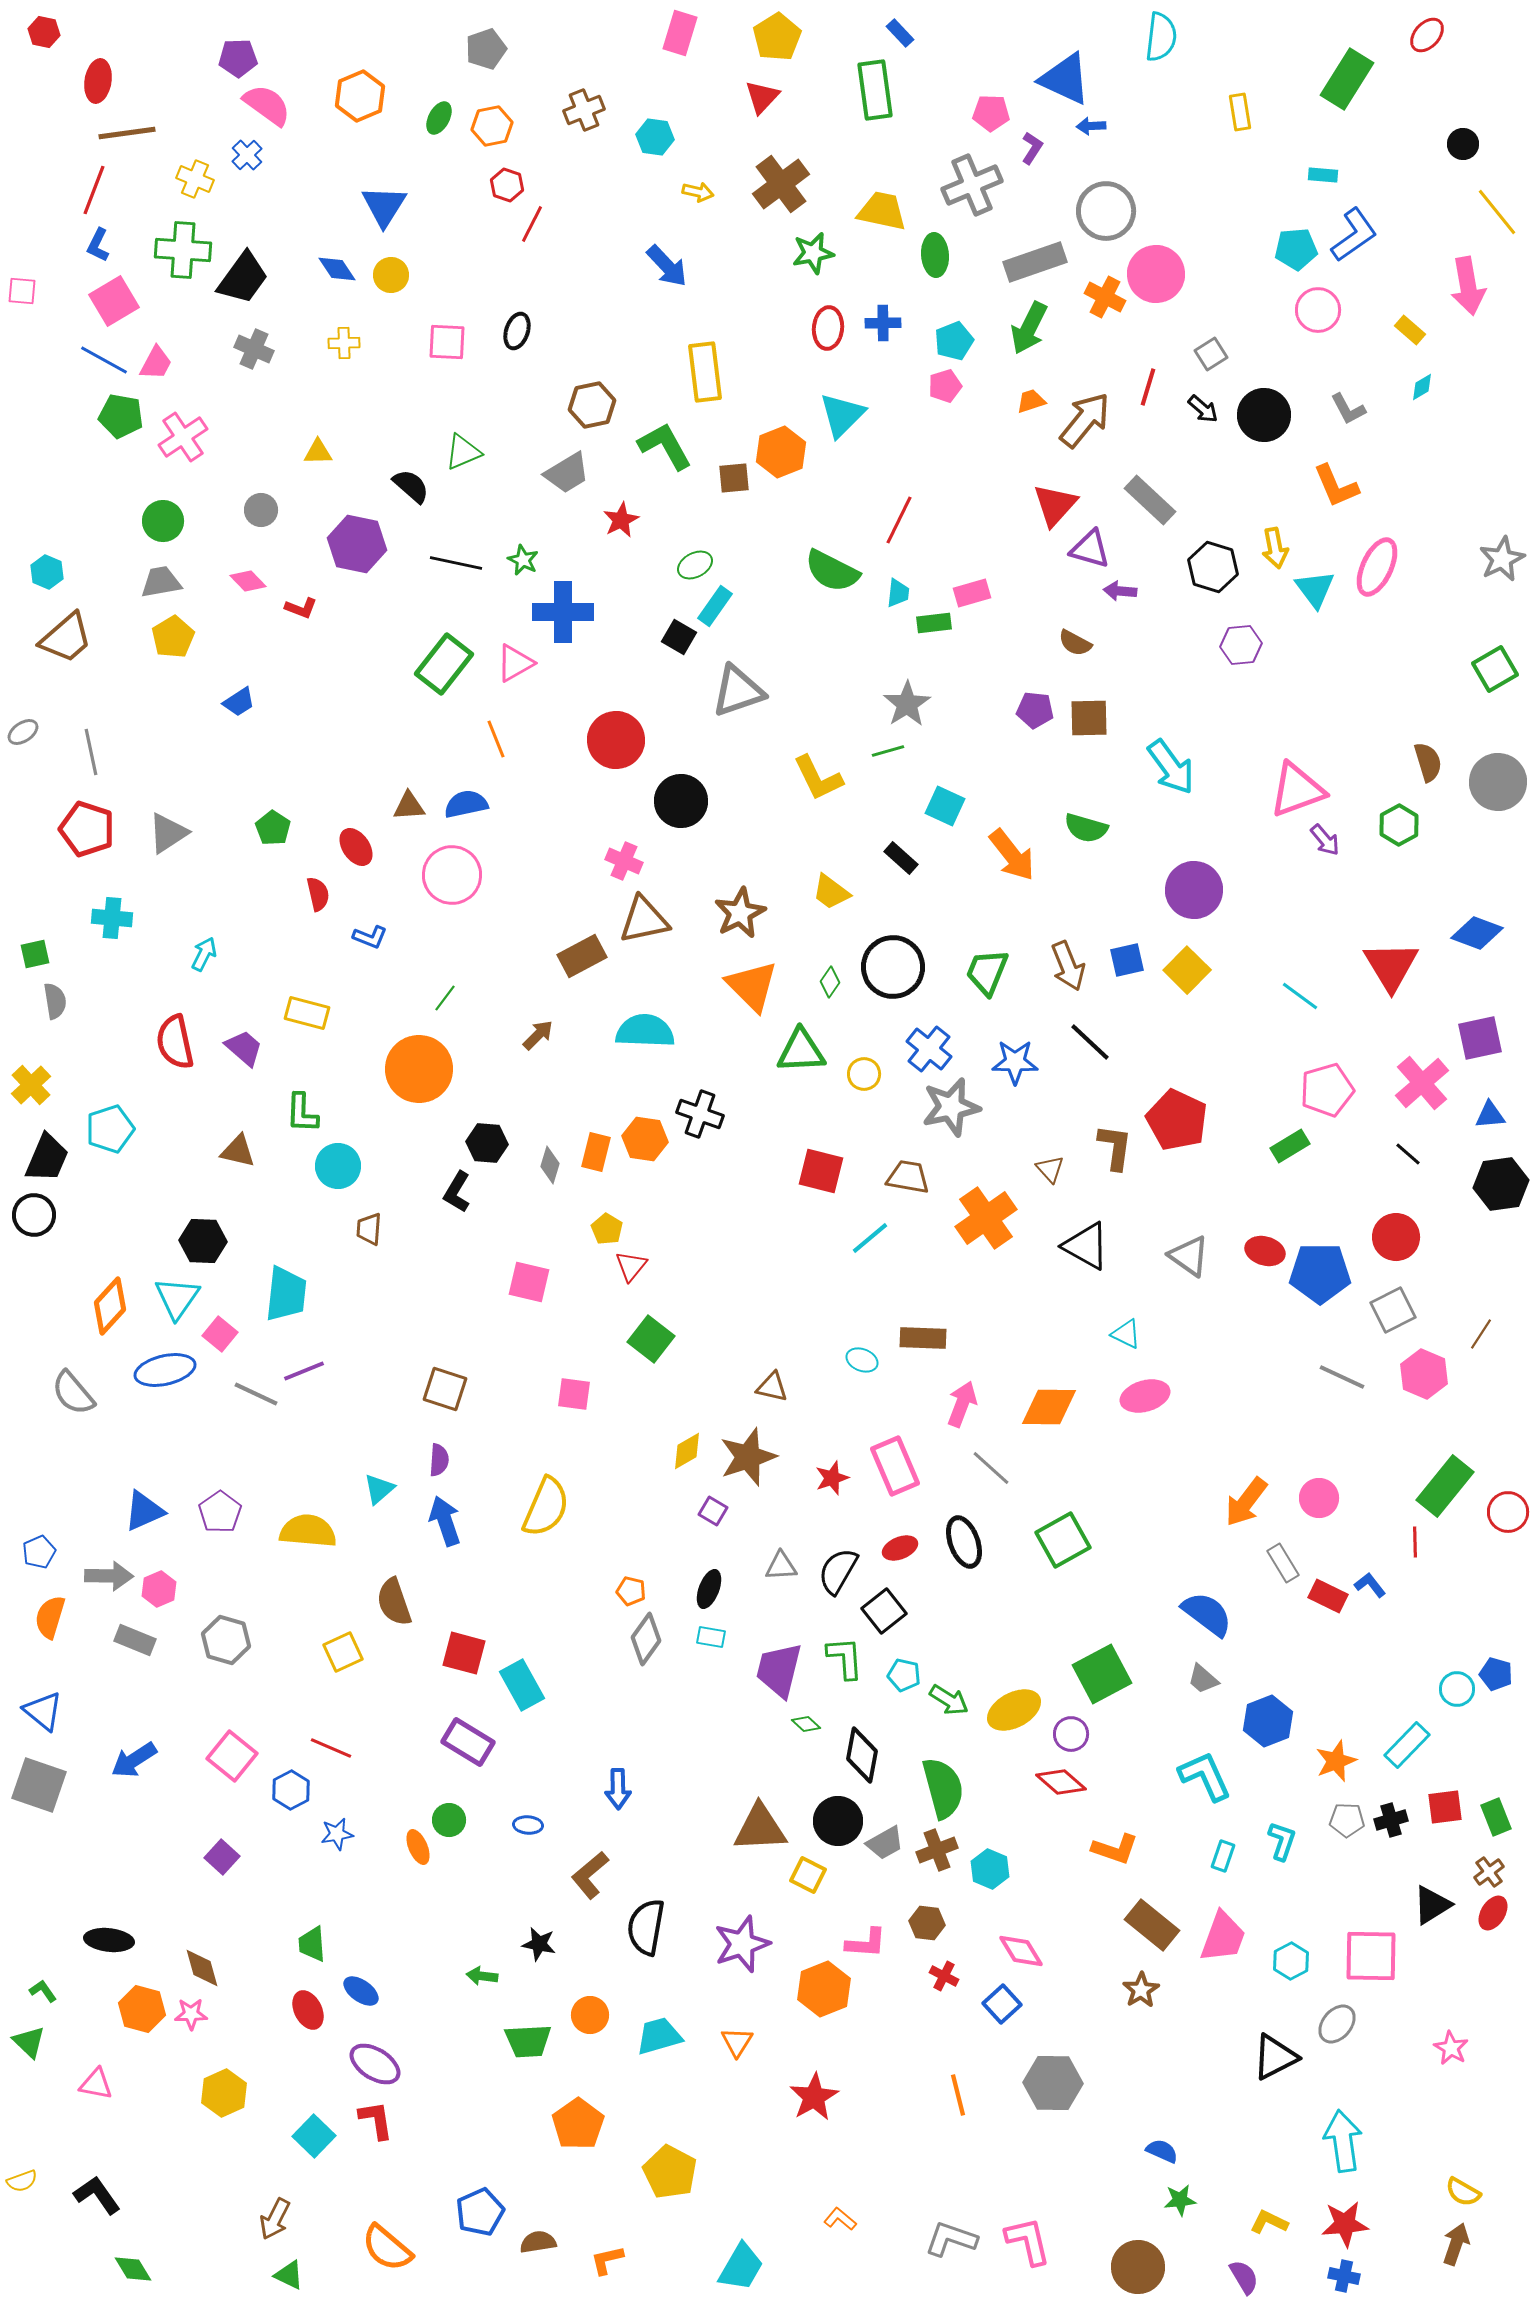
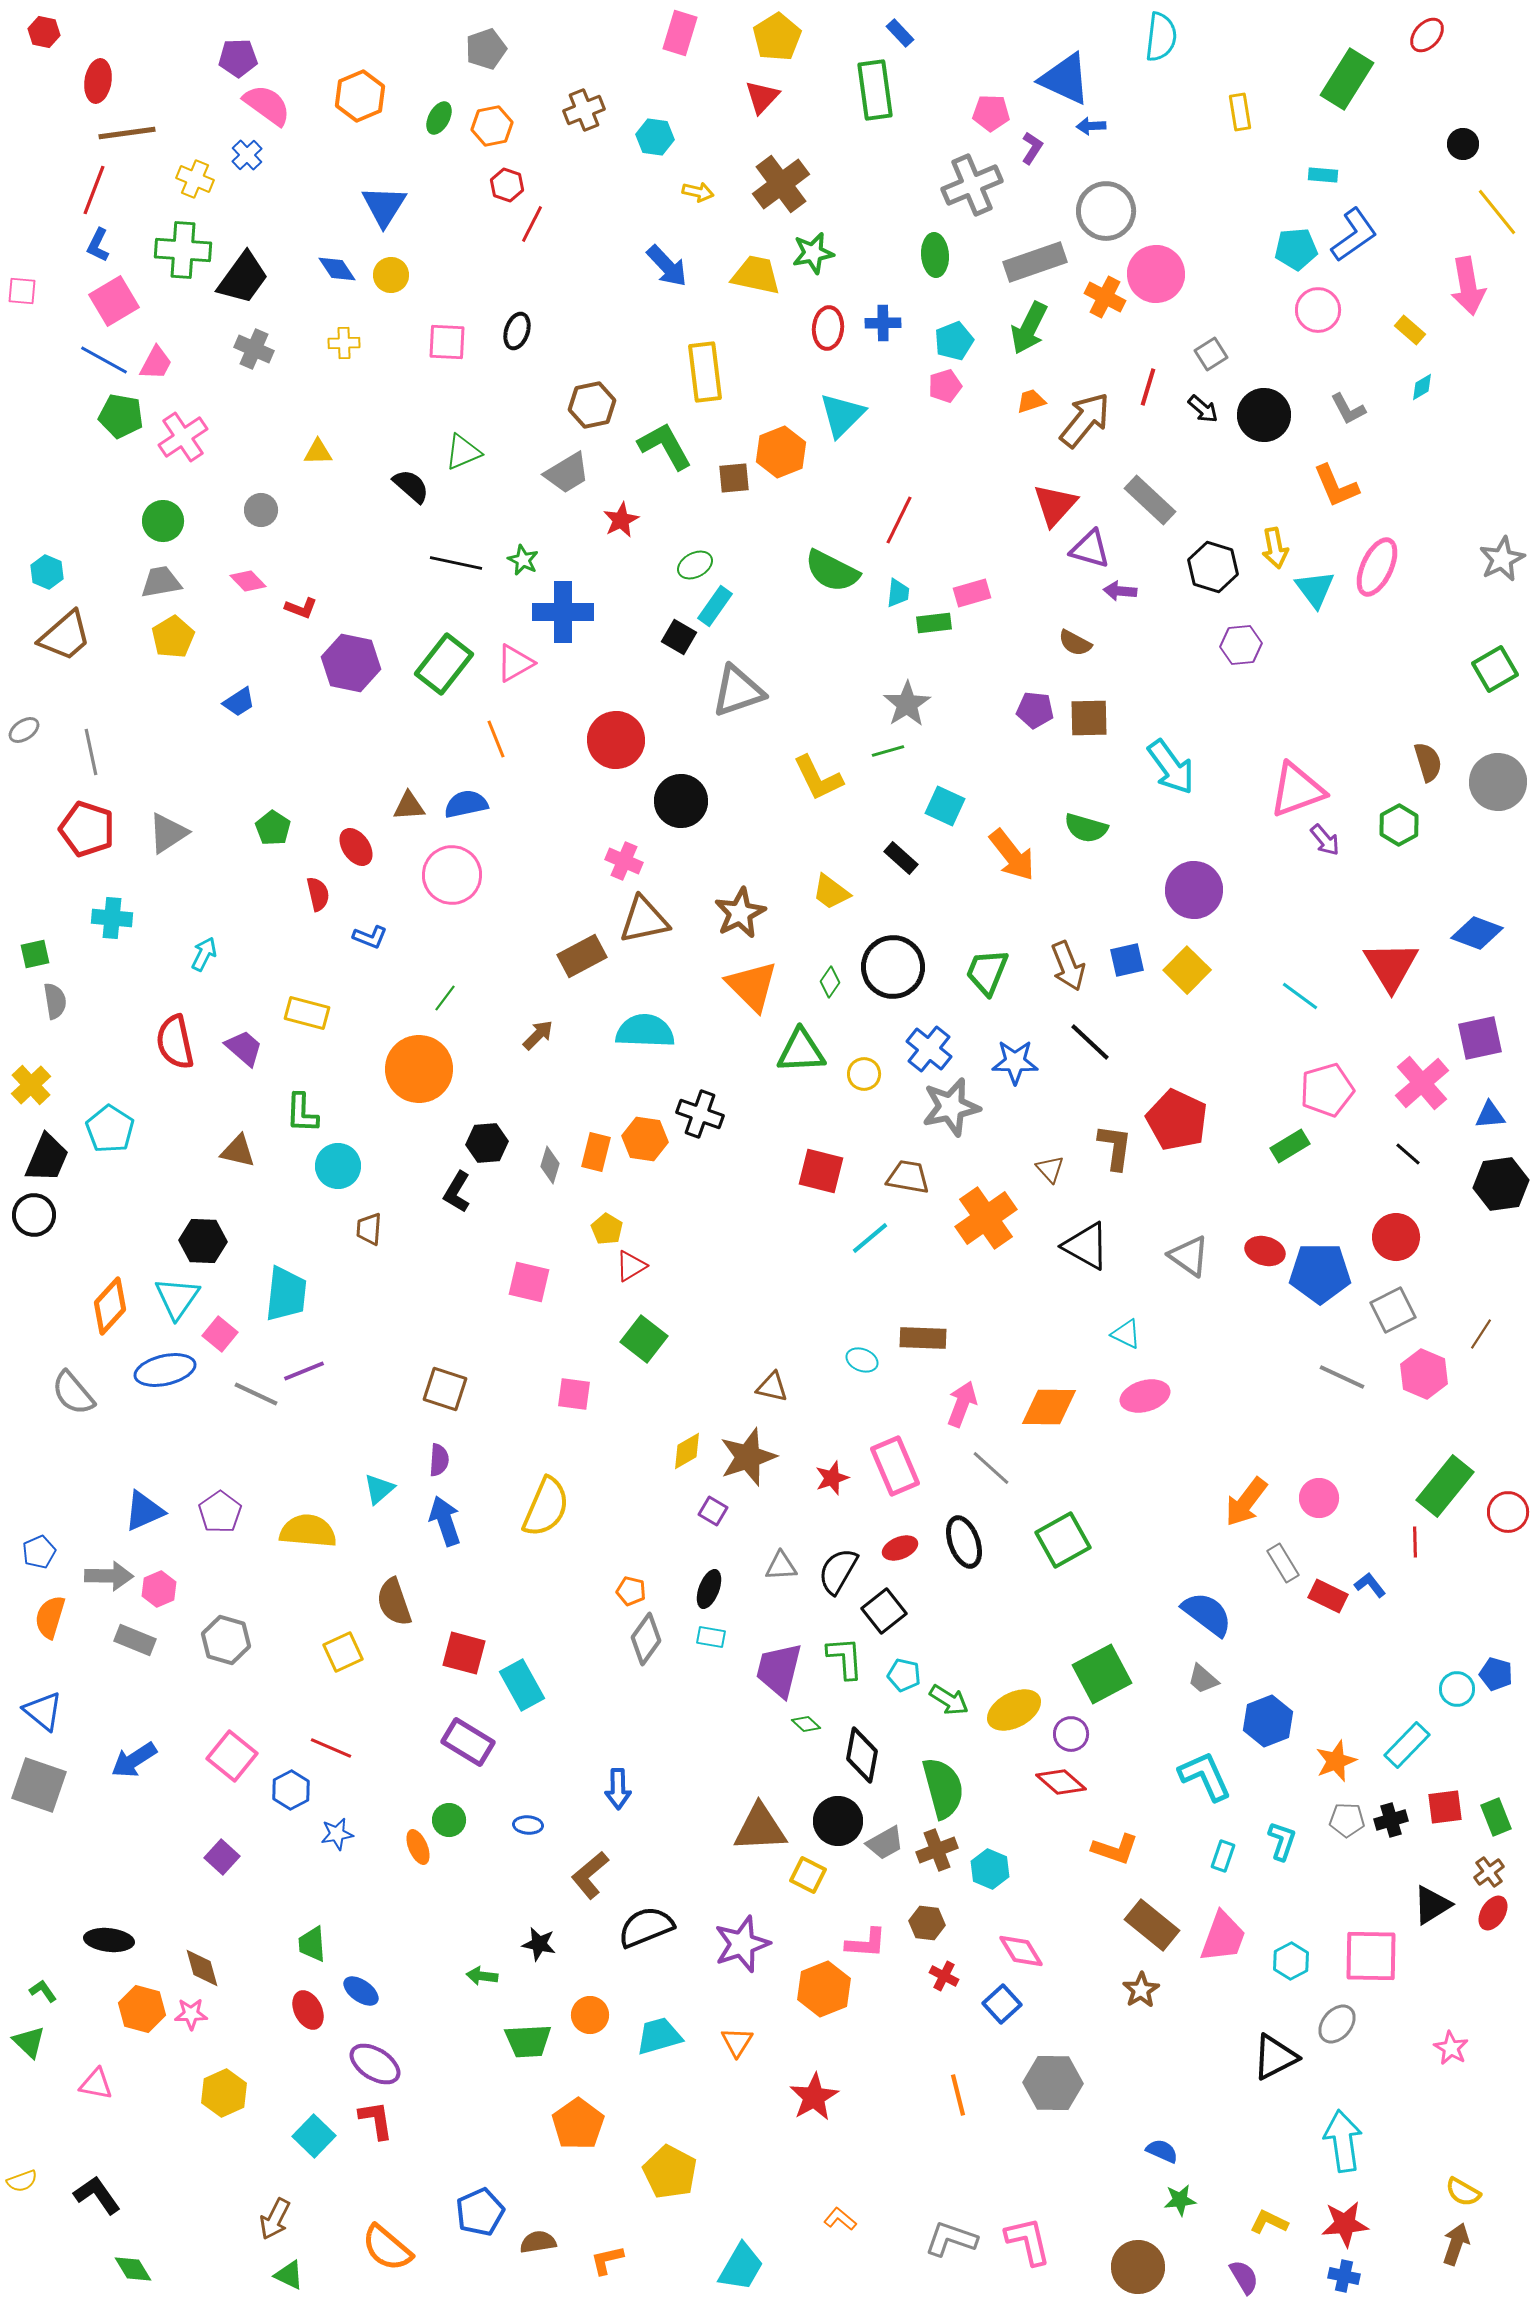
yellow trapezoid at (882, 211): moved 126 px left, 64 px down
purple hexagon at (357, 544): moved 6 px left, 119 px down
brown trapezoid at (66, 638): moved 1 px left, 2 px up
gray ellipse at (23, 732): moved 1 px right, 2 px up
cyan pentagon at (110, 1129): rotated 21 degrees counterclockwise
black hexagon at (487, 1143): rotated 9 degrees counterclockwise
red triangle at (631, 1266): rotated 20 degrees clockwise
green square at (651, 1339): moved 7 px left
black semicircle at (646, 1927): rotated 58 degrees clockwise
